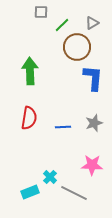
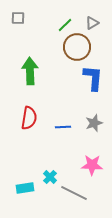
gray square: moved 23 px left, 6 px down
green line: moved 3 px right
cyan rectangle: moved 5 px left, 4 px up; rotated 12 degrees clockwise
